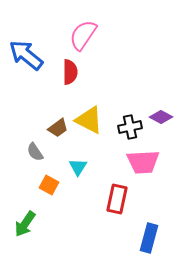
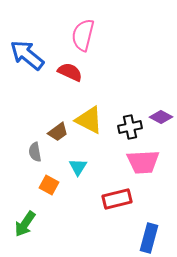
pink semicircle: rotated 20 degrees counterclockwise
blue arrow: moved 1 px right
red semicircle: rotated 65 degrees counterclockwise
brown trapezoid: moved 4 px down
gray semicircle: rotated 24 degrees clockwise
red rectangle: rotated 64 degrees clockwise
